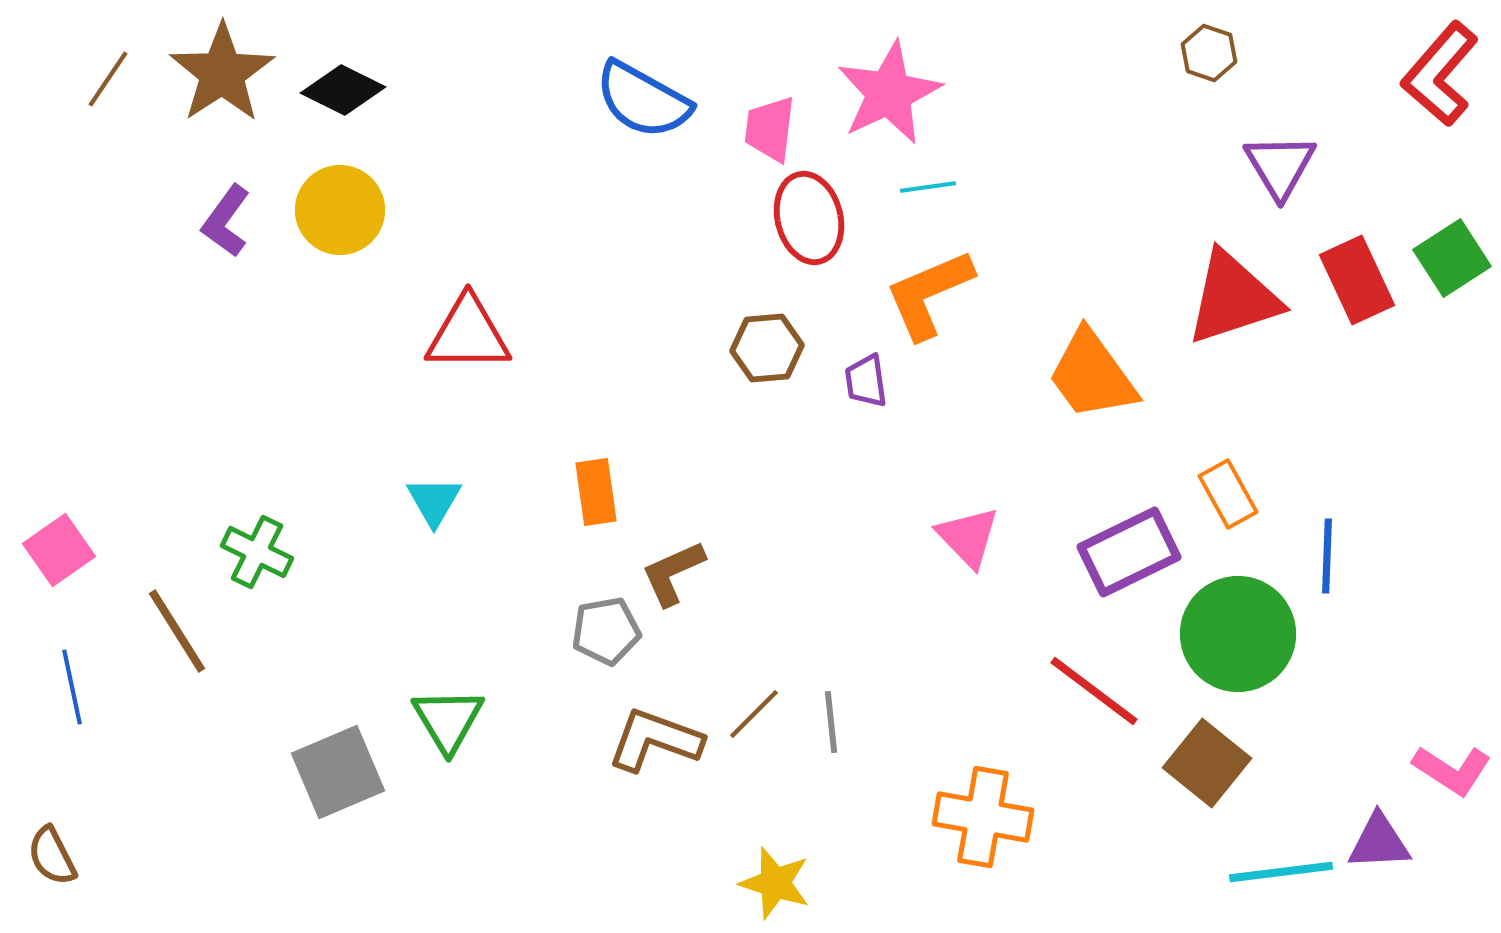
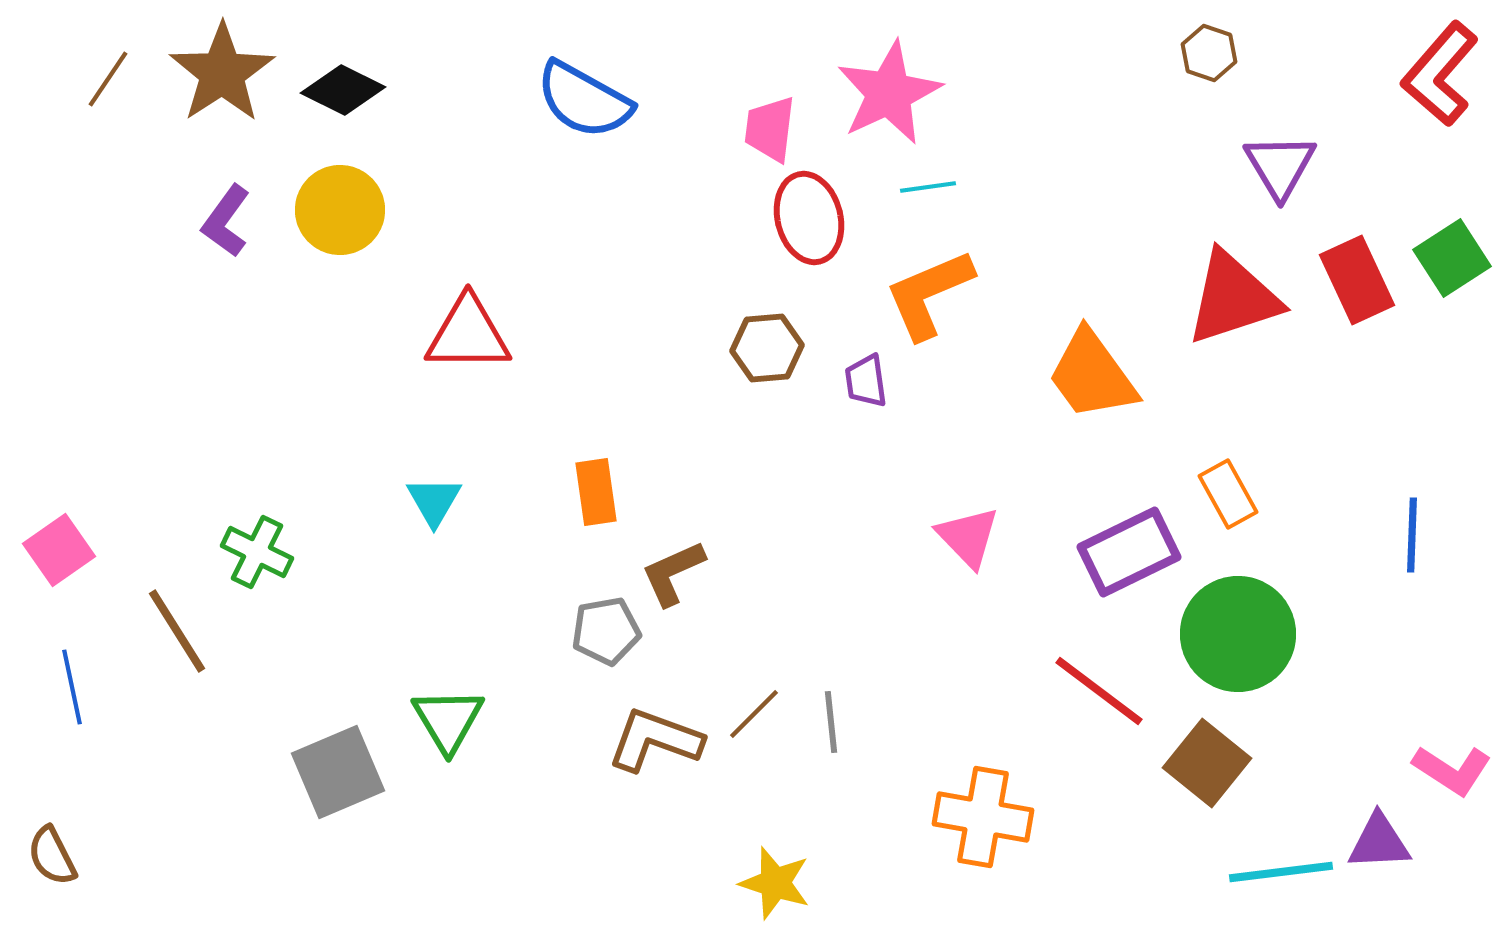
blue semicircle at (643, 100): moved 59 px left
blue line at (1327, 556): moved 85 px right, 21 px up
red line at (1094, 691): moved 5 px right
